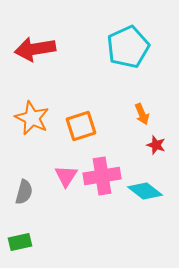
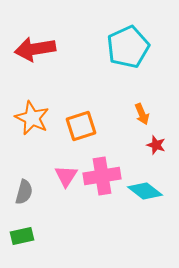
green rectangle: moved 2 px right, 6 px up
